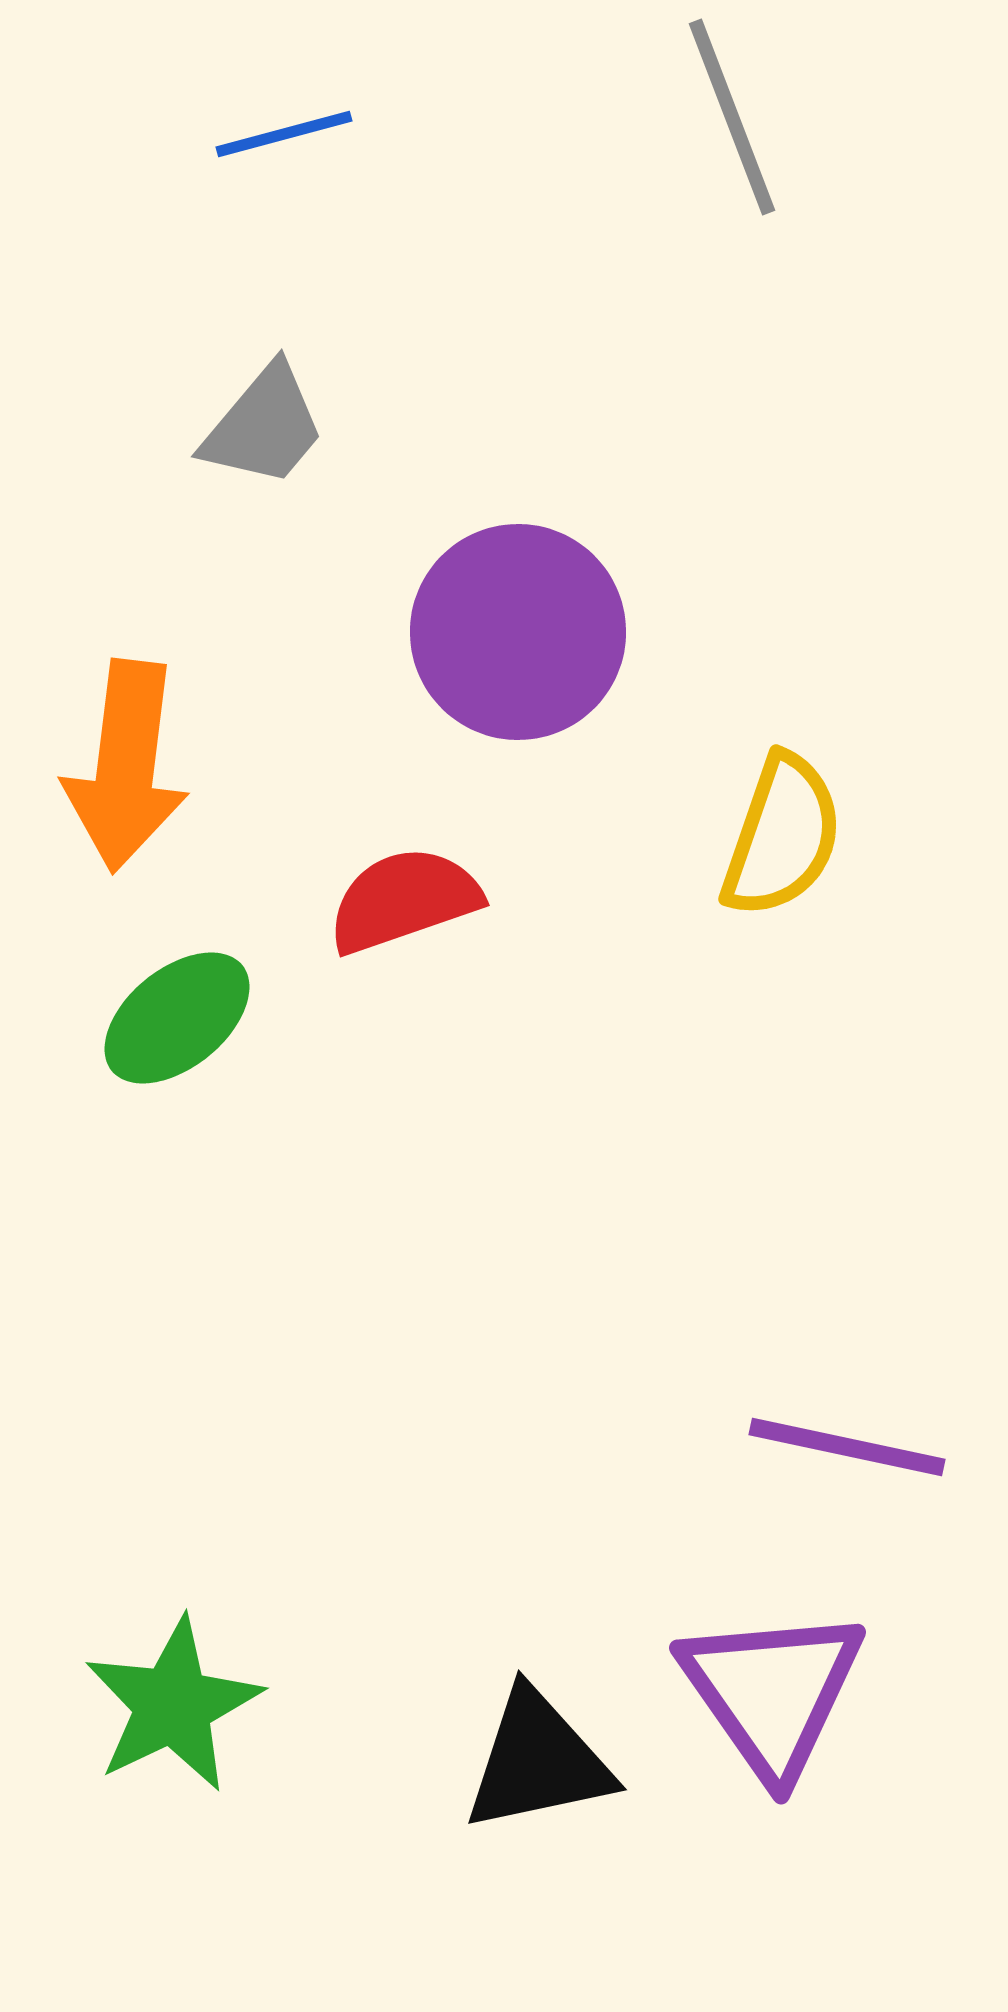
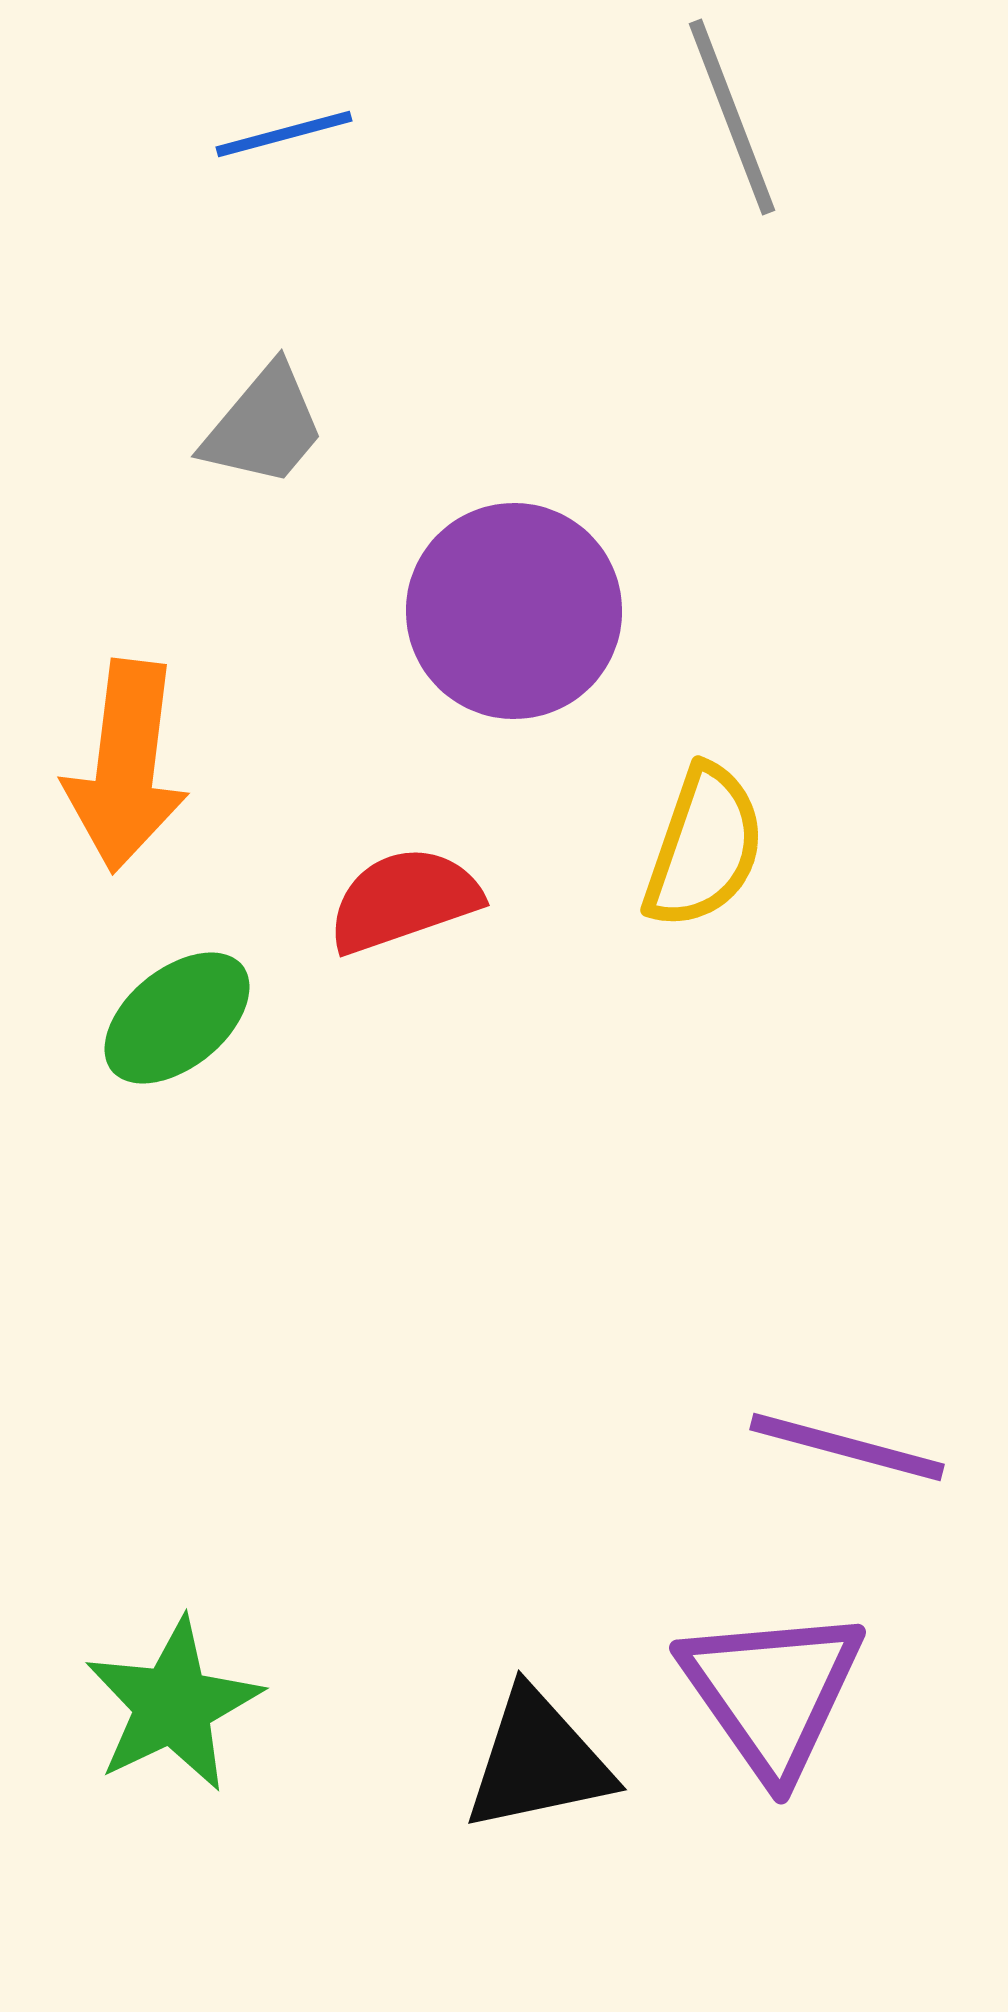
purple circle: moved 4 px left, 21 px up
yellow semicircle: moved 78 px left, 11 px down
purple line: rotated 3 degrees clockwise
